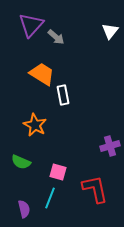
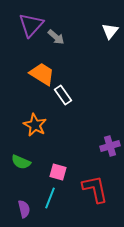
white rectangle: rotated 24 degrees counterclockwise
